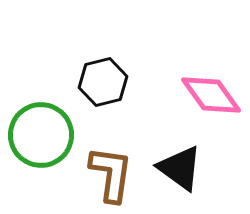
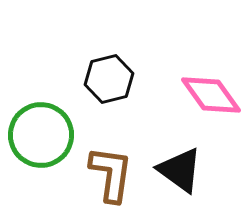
black hexagon: moved 6 px right, 3 px up
black triangle: moved 2 px down
